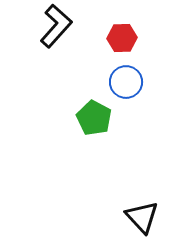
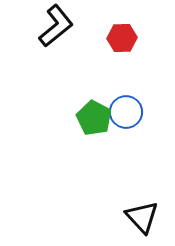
black L-shape: rotated 9 degrees clockwise
blue circle: moved 30 px down
